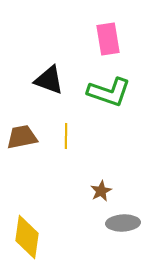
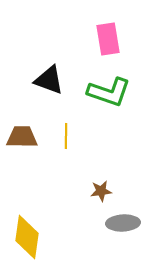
brown trapezoid: rotated 12 degrees clockwise
brown star: rotated 20 degrees clockwise
